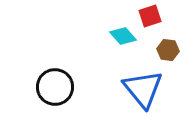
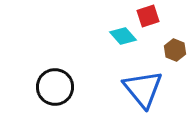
red square: moved 2 px left
brown hexagon: moved 7 px right; rotated 15 degrees clockwise
